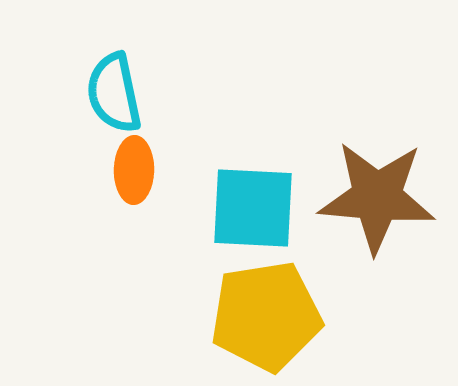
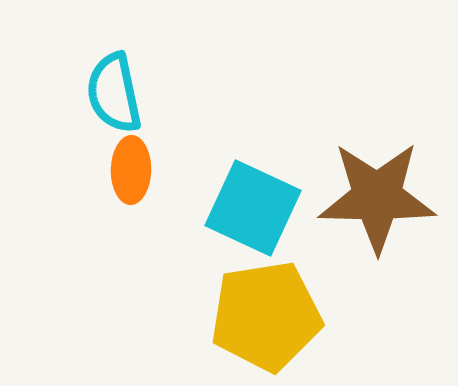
orange ellipse: moved 3 px left
brown star: rotated 4 degrees counterclockwise
cyan square: rotated 22 degrees clockwise
